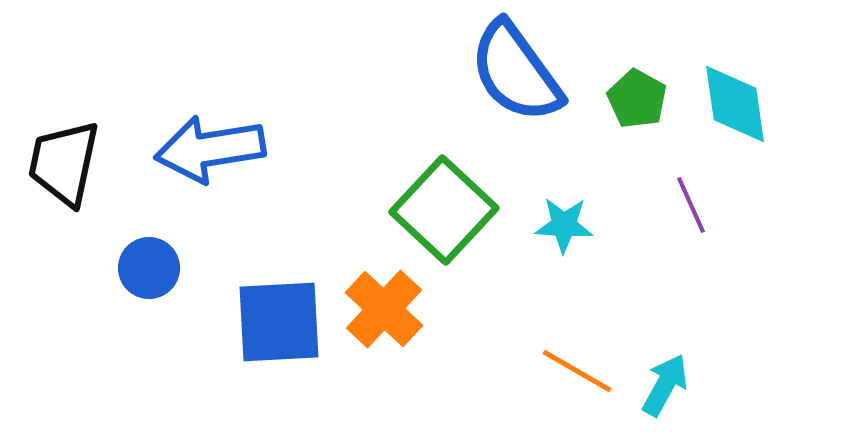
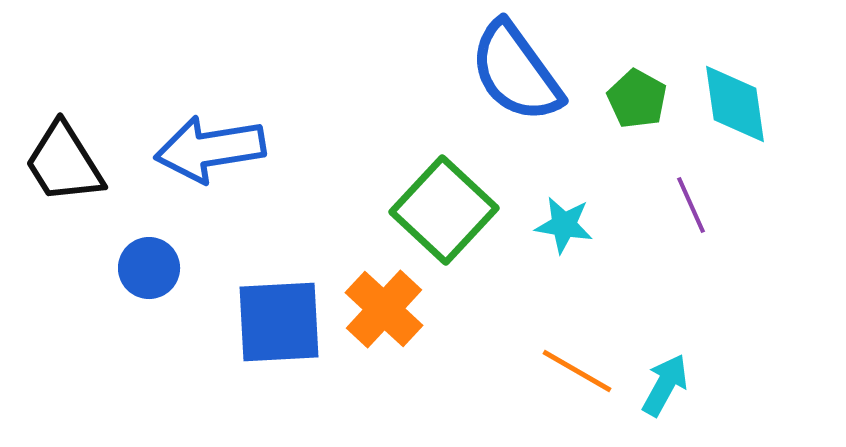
black trapezoid: rotated 44 degrees counterclockwise
cyan star: rotated 6 degrees clockwise
